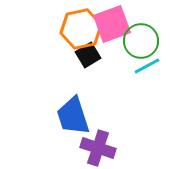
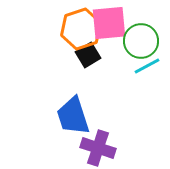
pink square: moved 3 px left, 1 px up; rotated 15 degrees clockwise
orange hexagon: rotated 6 degrees counterclockwise
